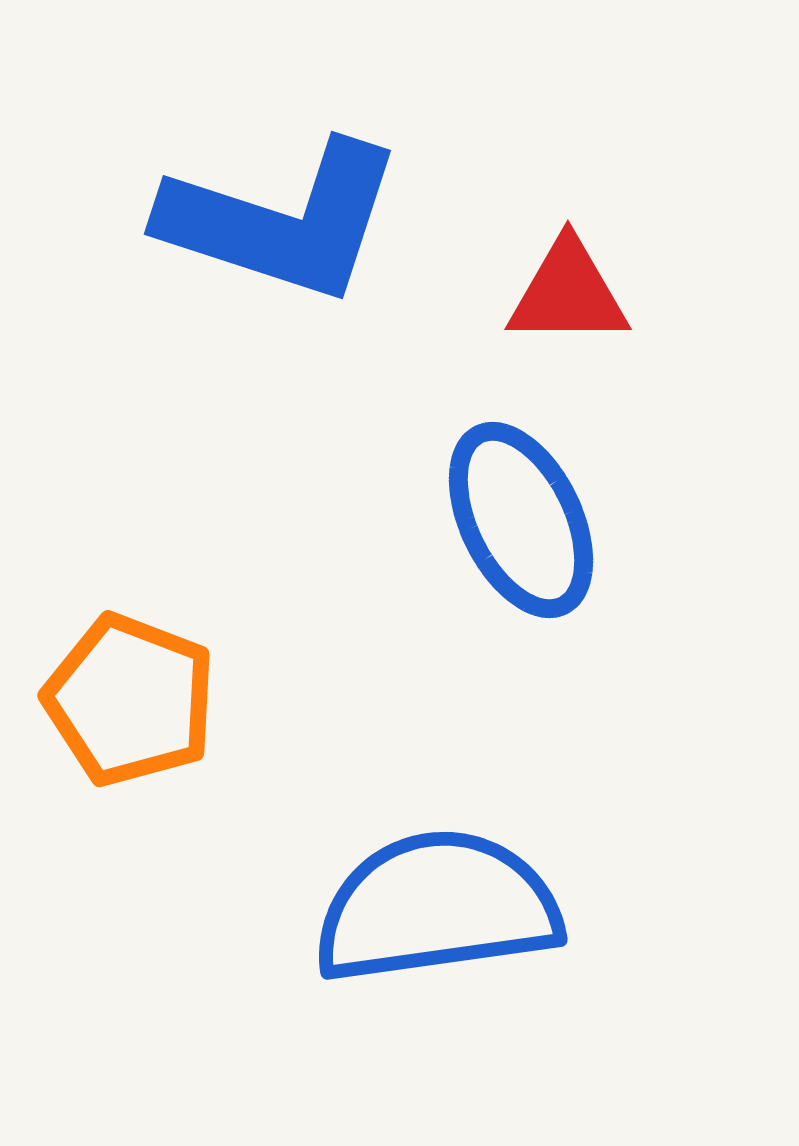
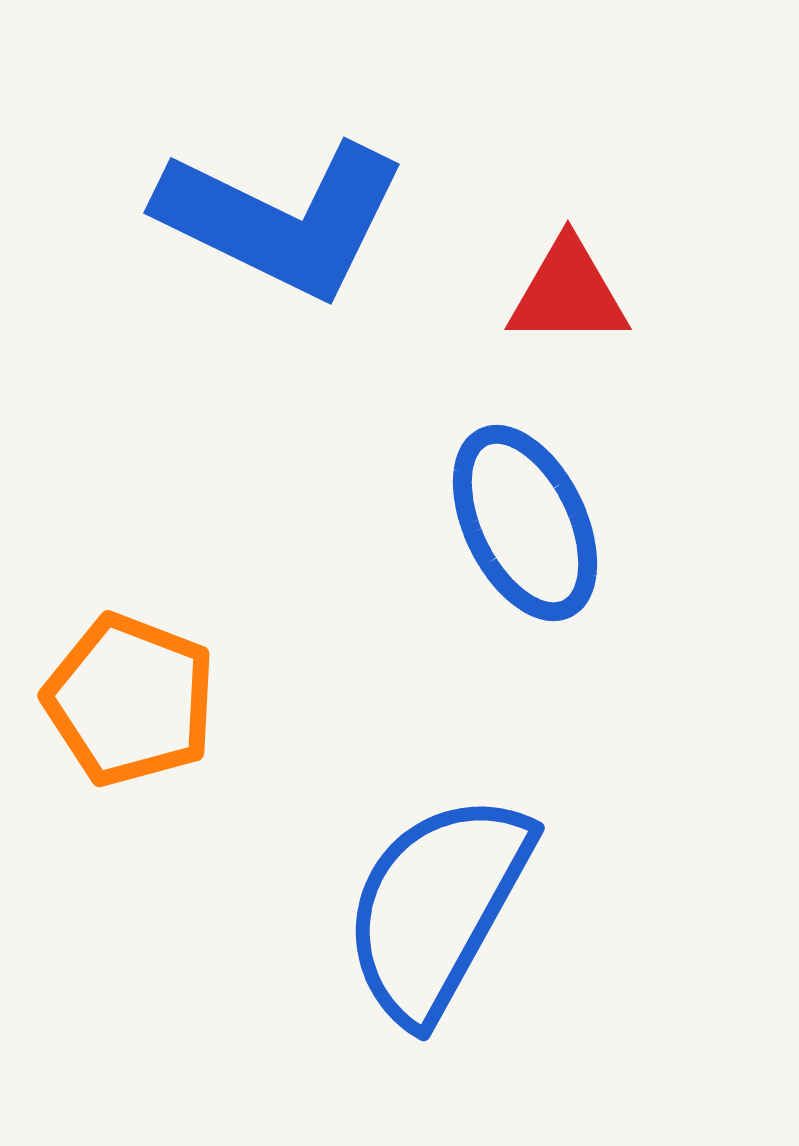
blue L-shape: moved 2 px up; rotated 8 degrees clockwise
blue ellipse: moved 4 px right, 3 px down
blue semicircle: rotated 53 degrees counterclockwise
